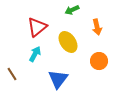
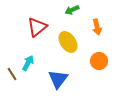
cyan arrow: moved 7 px left, 9 px down
